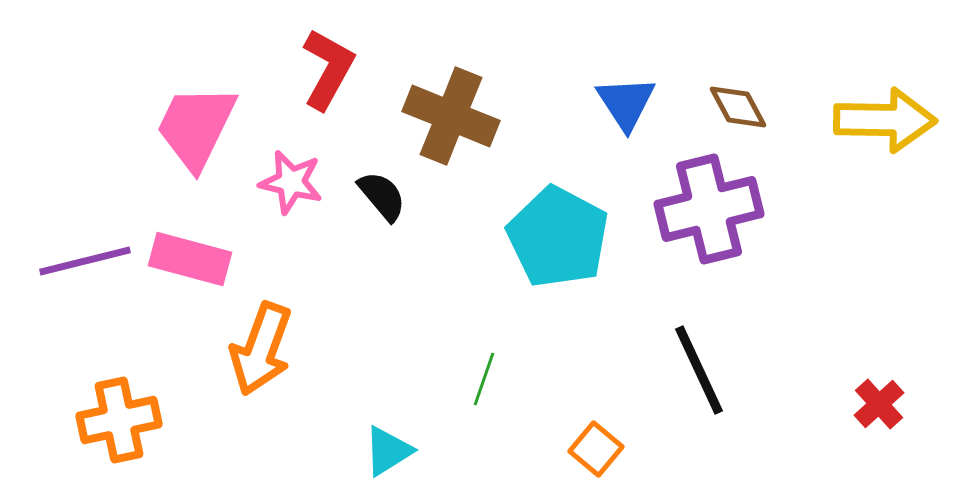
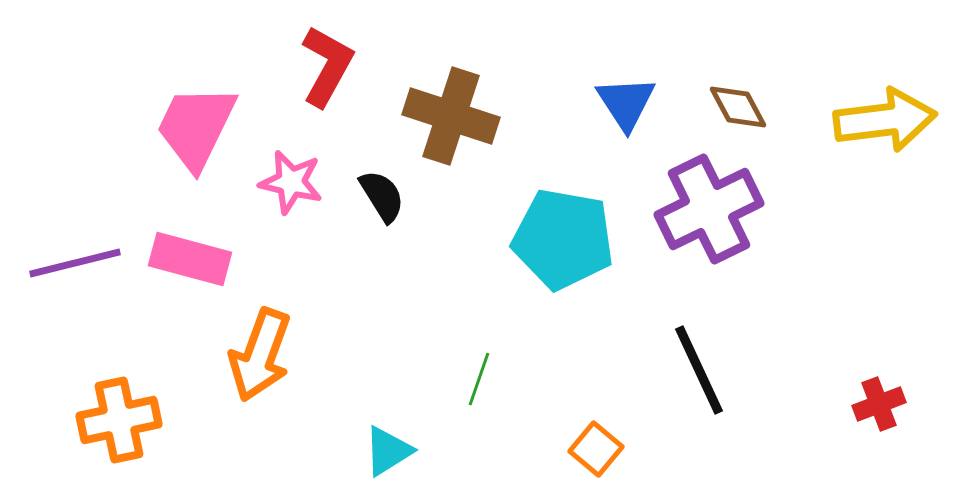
red L-shape: moved 1 px left, 3 px up
brown cross: rotated 4 degrees counterclockwise
yellow arrow: rotated 8 degrees counterclockwise
black semicircle: rotated 8 degrees clockwise
purple cross: rotated 12 degrees counterclockwise
cyan pentagon: moved 5 px right, 2 px down; rotated 18 degrees counterclockwise
purple line: moved 10 px left, 2 px down
orange arrow: moved 1 px left, 6 px down
green line: moved 5 px left
red cross: rotated 21 degrees clockwise
